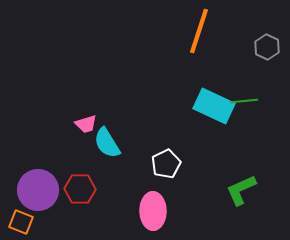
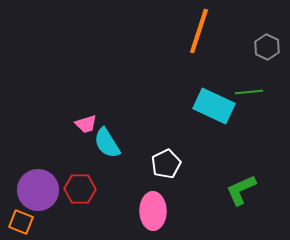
green line: moved 5 px right, 9 px up
